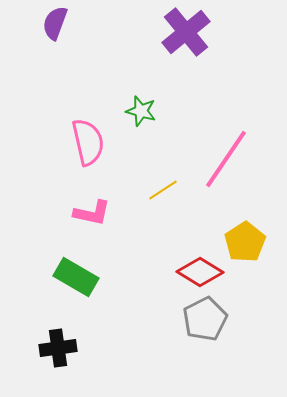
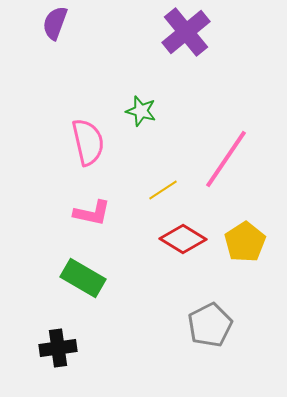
red diamond: moved 17 px left, 33 px up
green rectangle: moved 7 px right, 1 px down
gray pentagon: moved 5 px right, 6 px down
